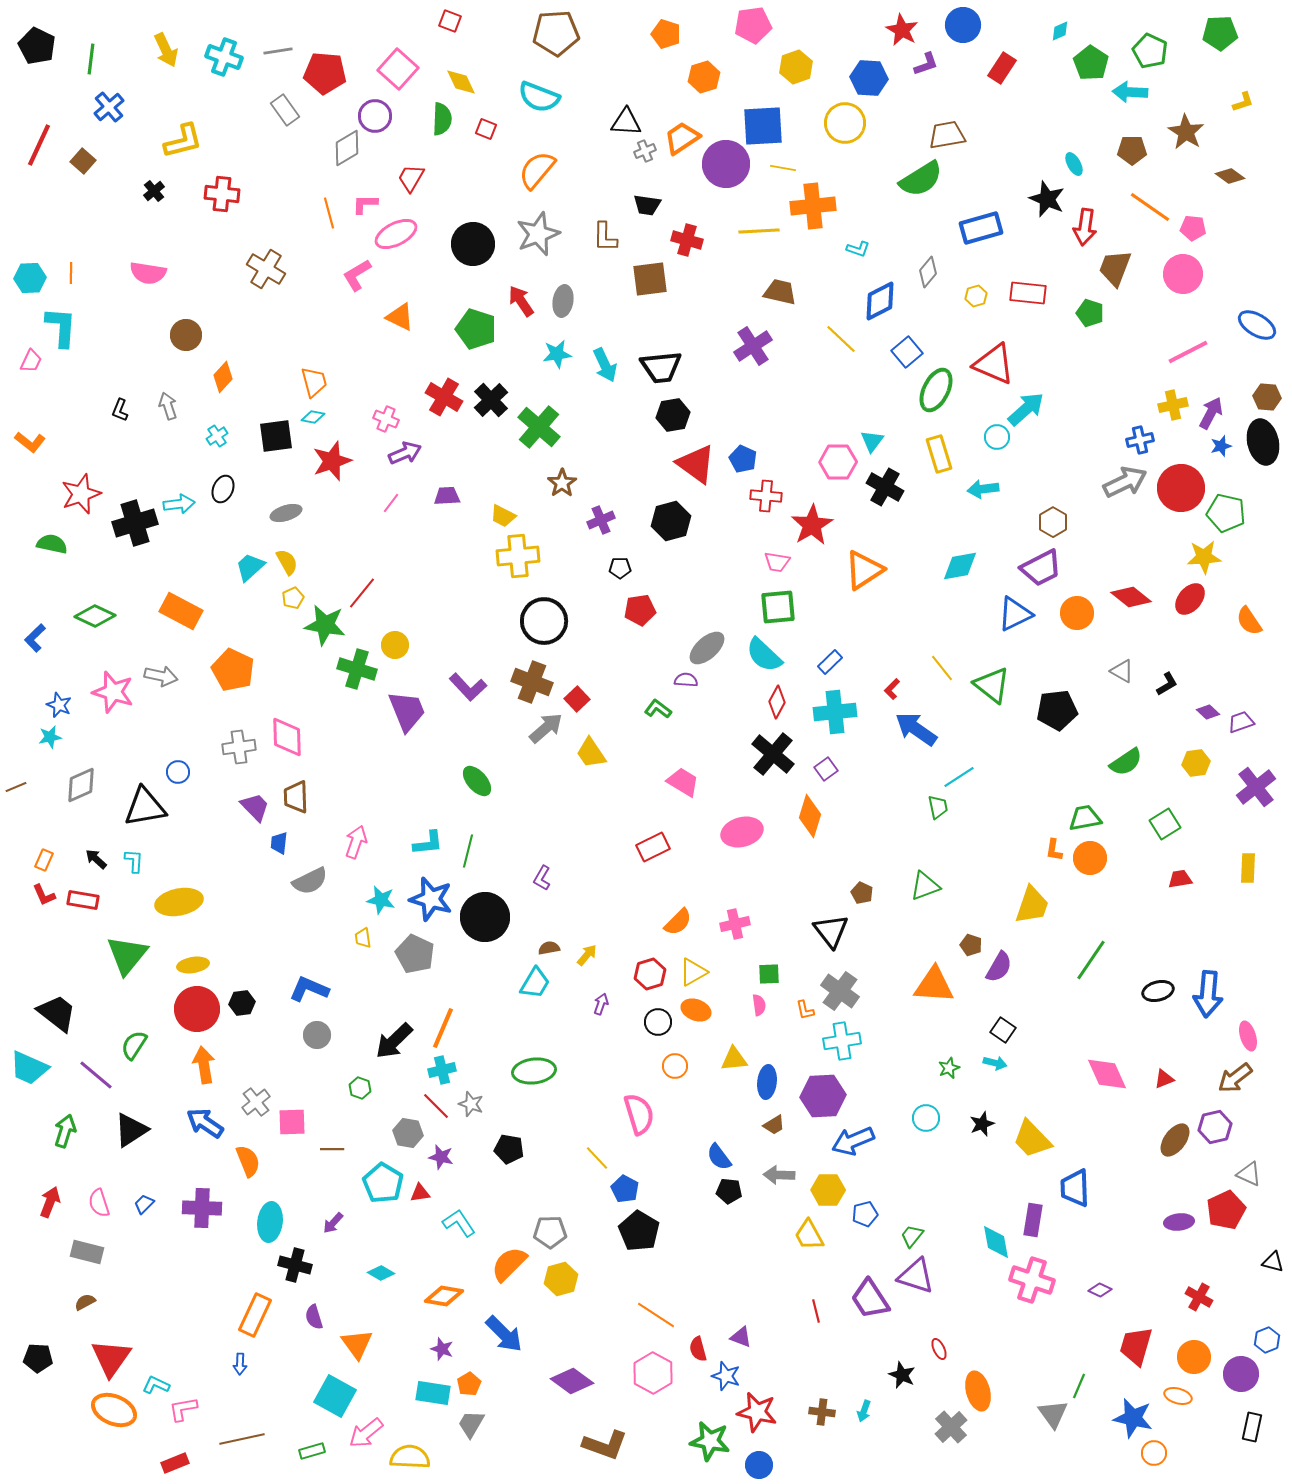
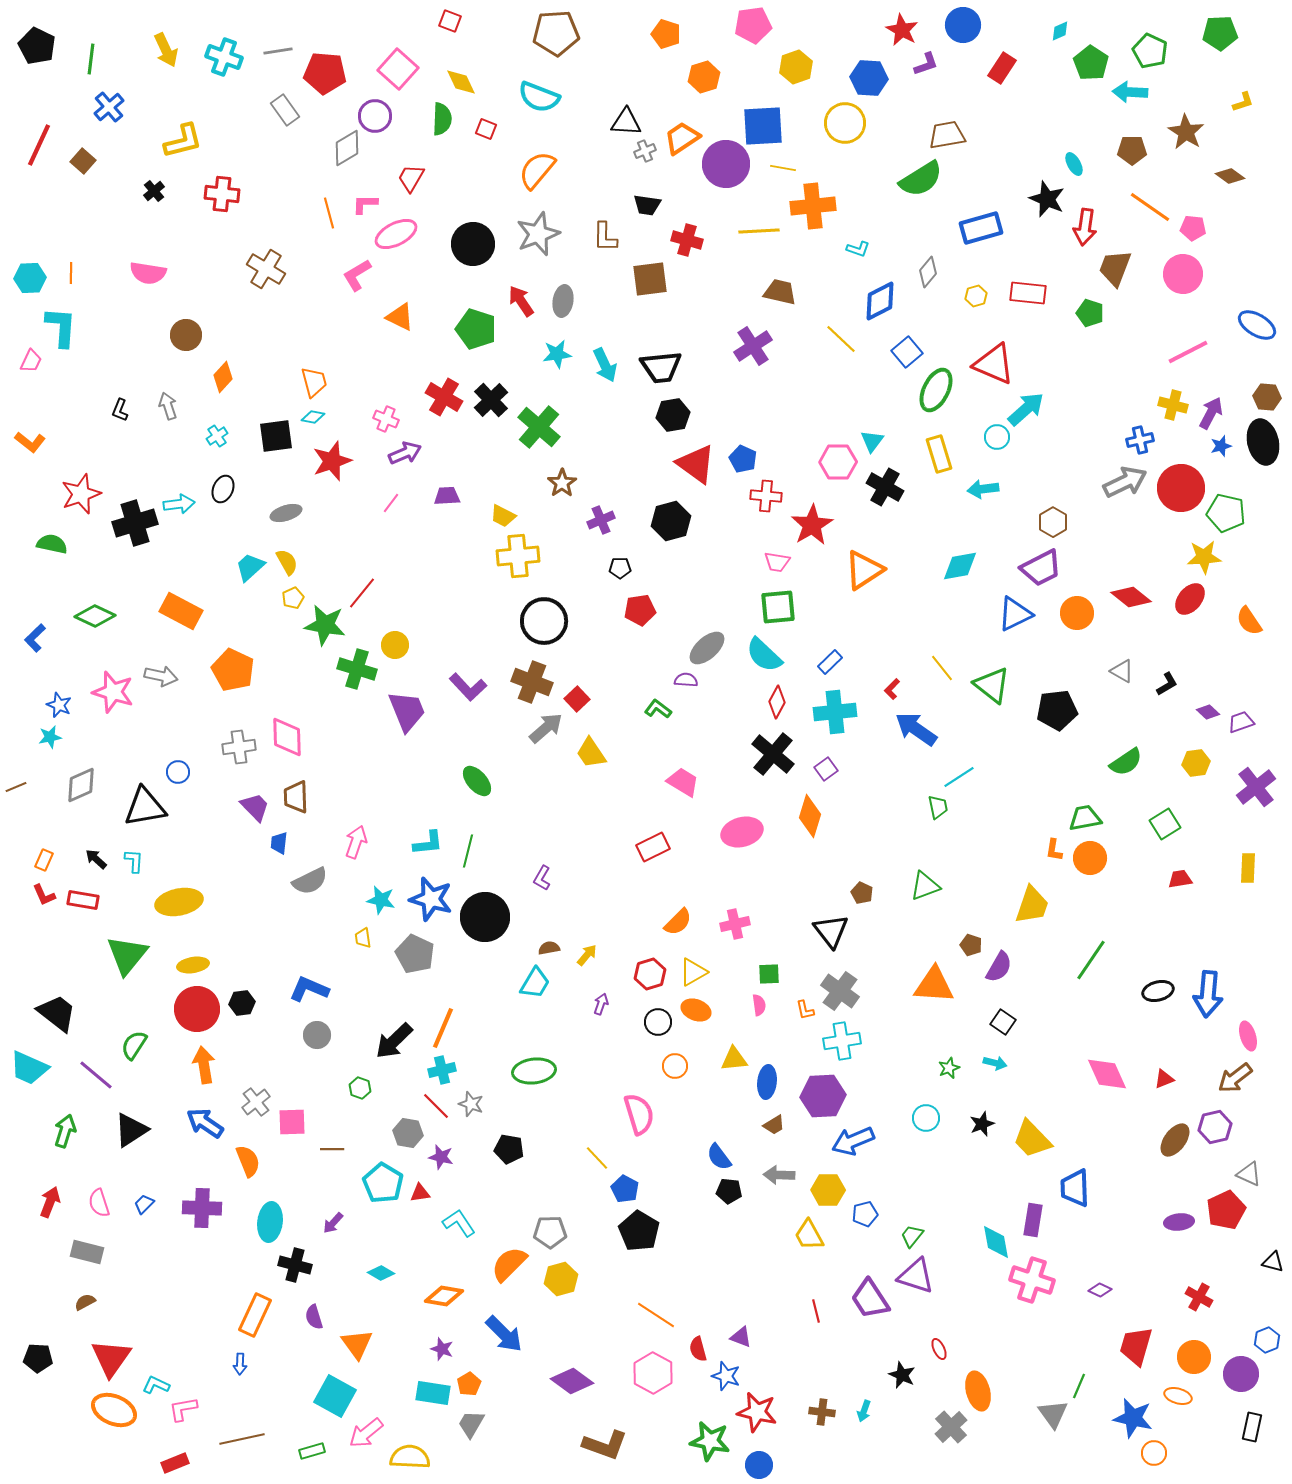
yellow cross at (1173, 405): rotated 28 degrees clockwise
black square at (1003, 1030): moved 8 px up
